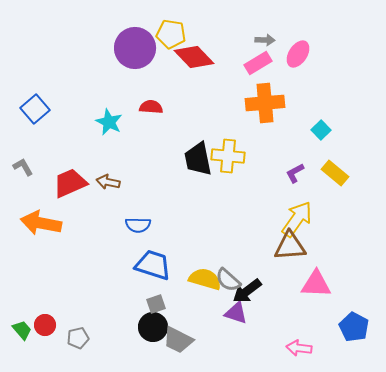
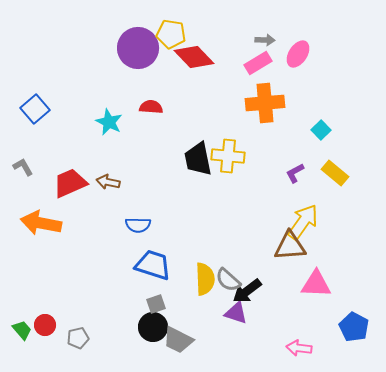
purple circle: moved 3 px right
yellow arrow: moved 6 px right, 3 px down
yellow semicircle: rotated 72 degrees clockwise
